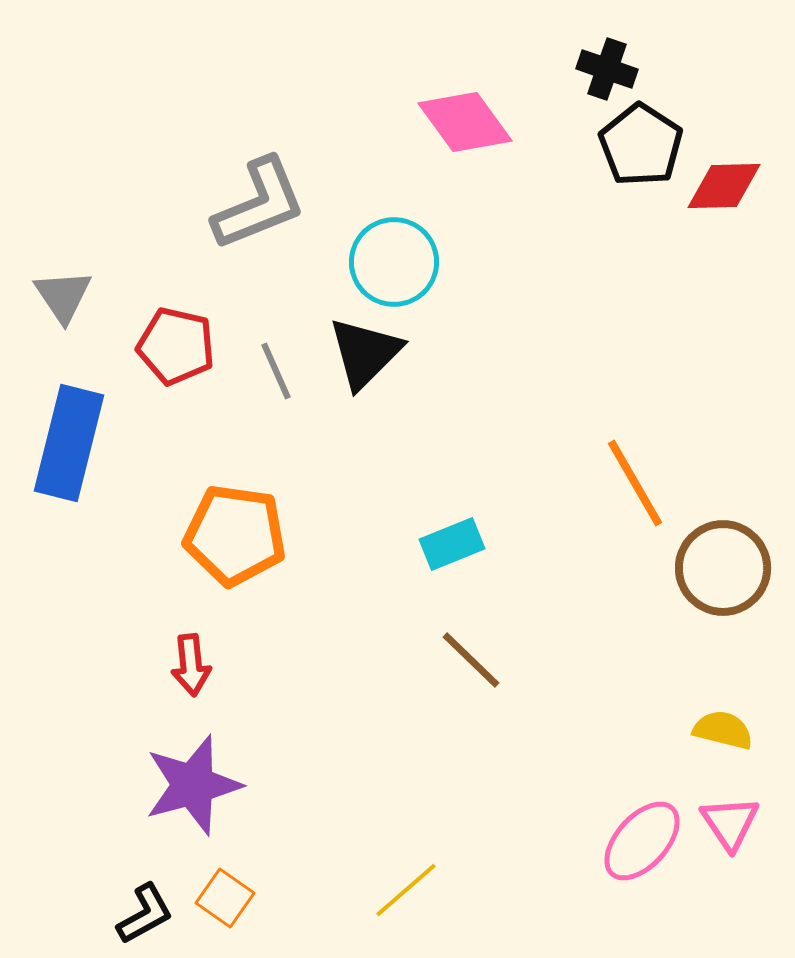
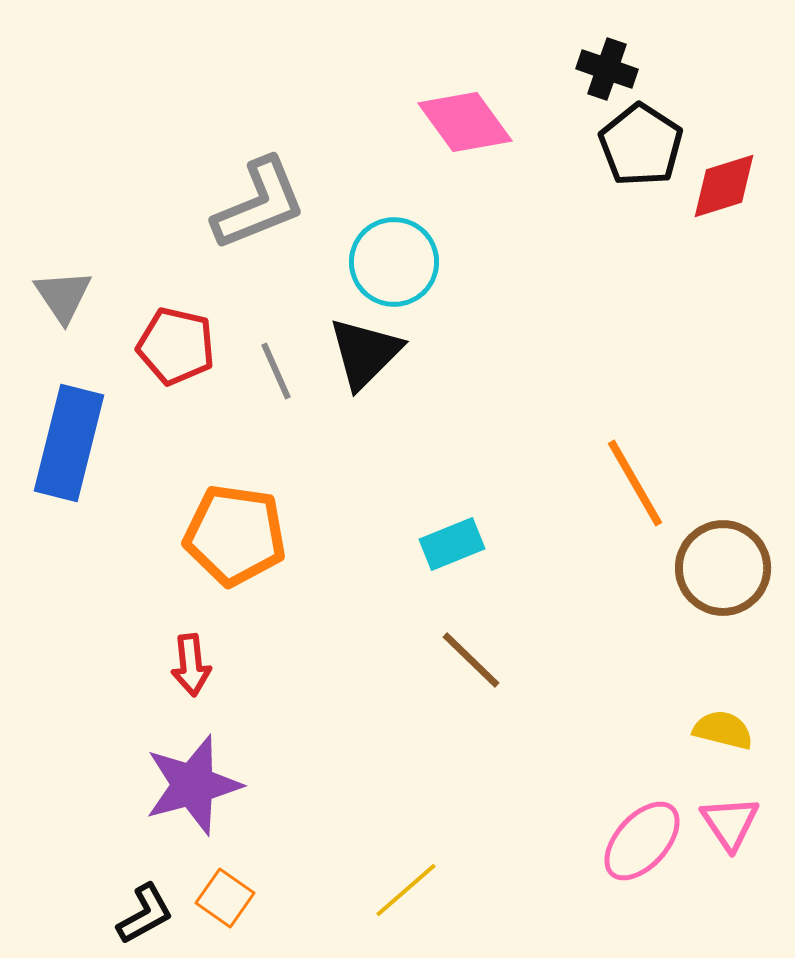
red diamond: rotated 16 degrees counterclockwise
